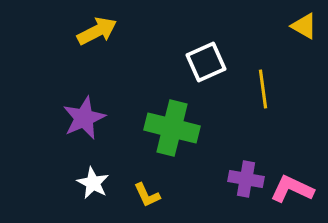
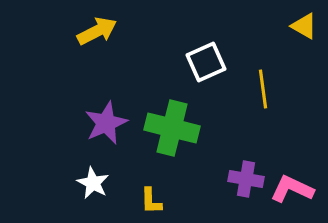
purple star: moved 22 px right, 5 px down
yellow L-shape: moved 4 px right, 6 px down; rotated 24 degrees clockwise
